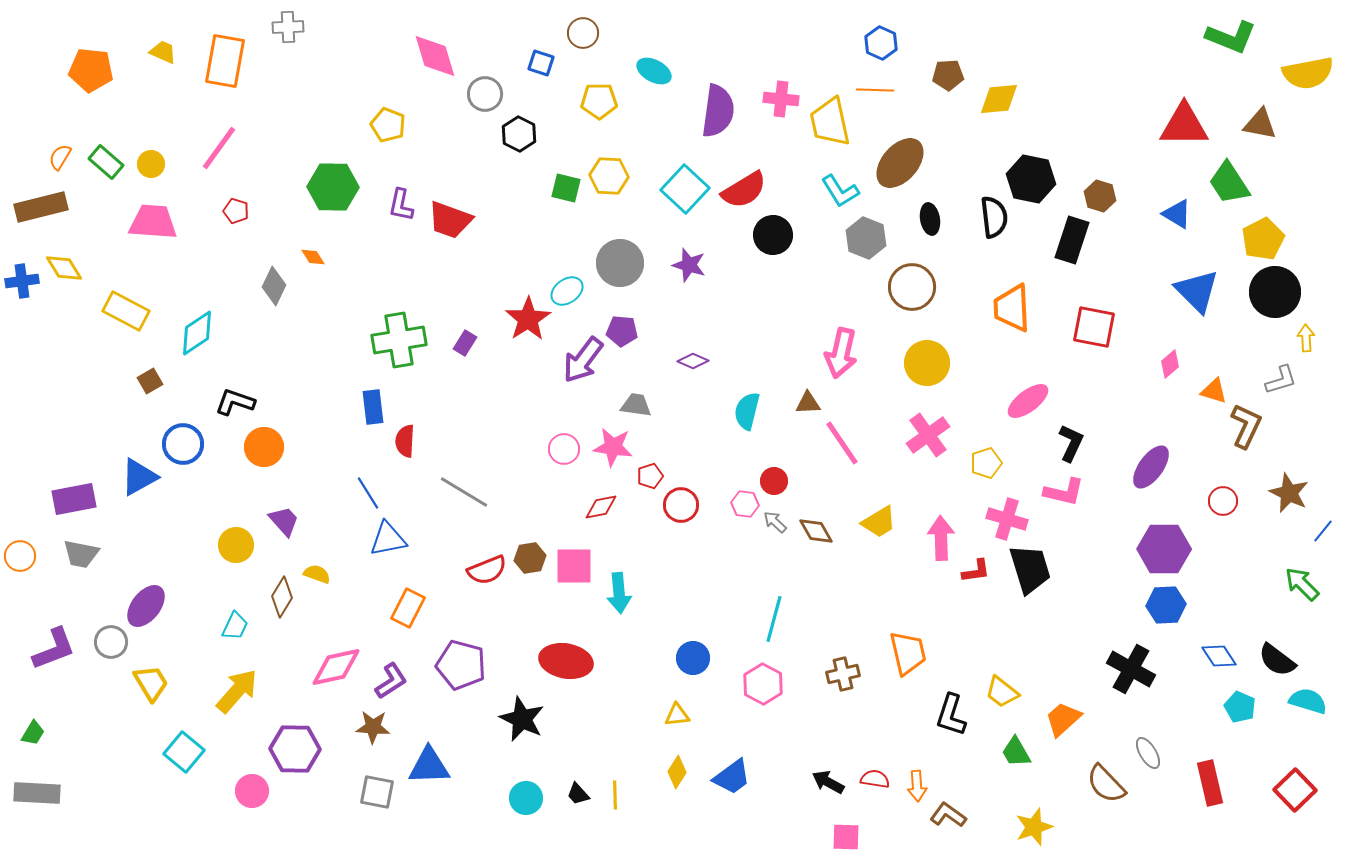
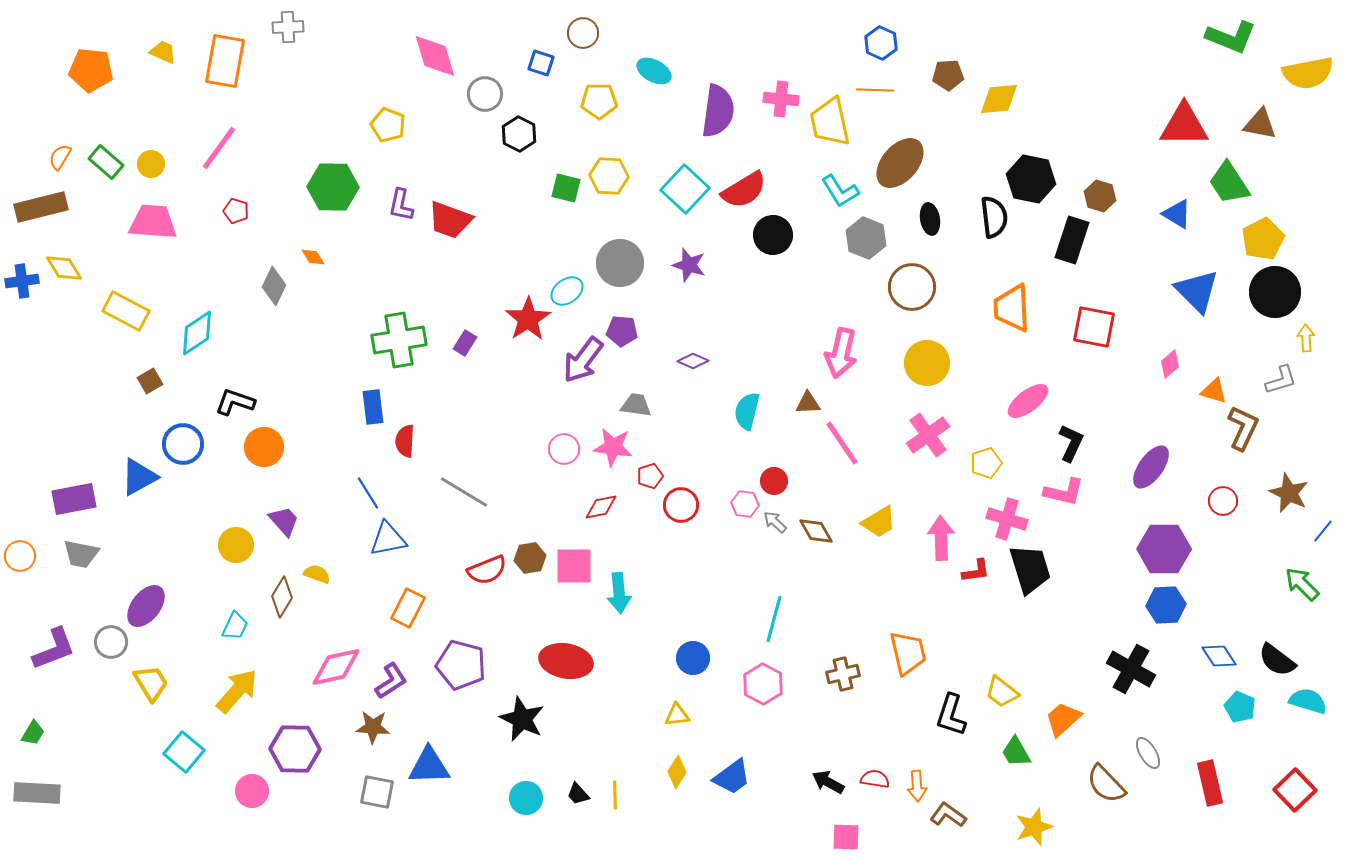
brown L-shape at (1246, 426): moved 3 px left, 2 px down
